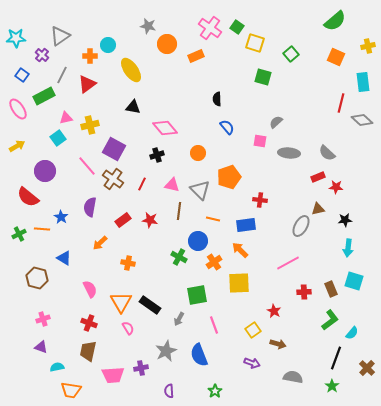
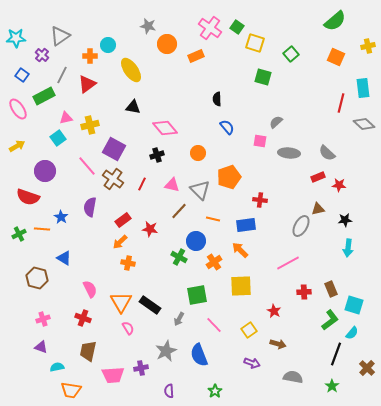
cyan rectangle at (363, 82): moved 6 px down
gray diamond at (362, 120): moved 2 px right, 4 px down
red star at (336, 187): moved 3 px right, 2 px up
red semicircle at (28, 197): rotated 20 degrees counterclockwise
brown line at (179, 211): rotated 36 degrees clockwise
red star at (150, 220): moved 9 px down
blue circle at (198, 241): moved 2 px left
orange arrow at (100, 243): moved 20 px right, 1 px up
cyan square at (354, 281): moved 24 px down
yellow square at (239, 283): moved 2 px right, 3 px down
red cross at (89, 323): moved 6 px left, 5 px up
pink line at (214, 325): rotated 24 degrees counterclockwise
yellow square at (253, 330): moved 4 px left
black line at (336, 358): moved 4 px up
